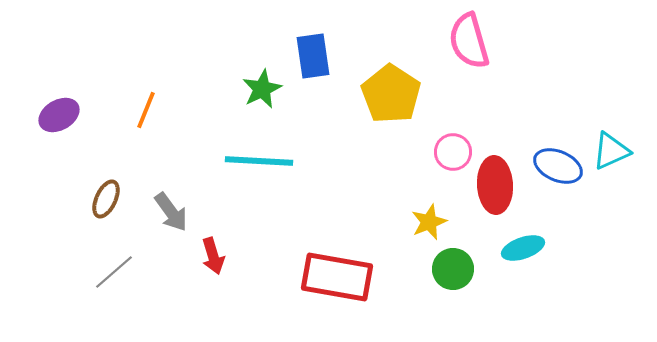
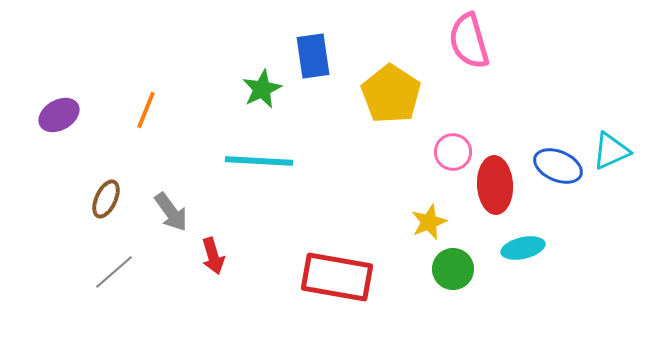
cyan ellipse: rotated 6 degrees clockwise
